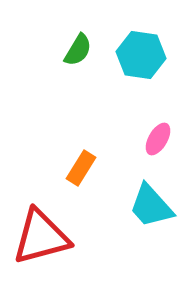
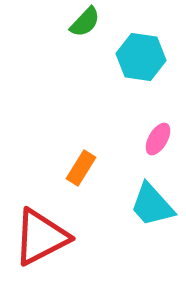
green semicircle: moved 7 px right, 28 px up; rotated 12 degrees clockwise
cyan hexagon: moved 2 px down
cyan trapezoid: moved 1 px right, 1 px up
red triangle: rotated 12 degrees counterclockwise
